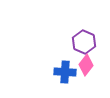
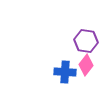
purple hexagon: moved 2 px right, 1 px up; rotated 15 degrees counterclockwise
